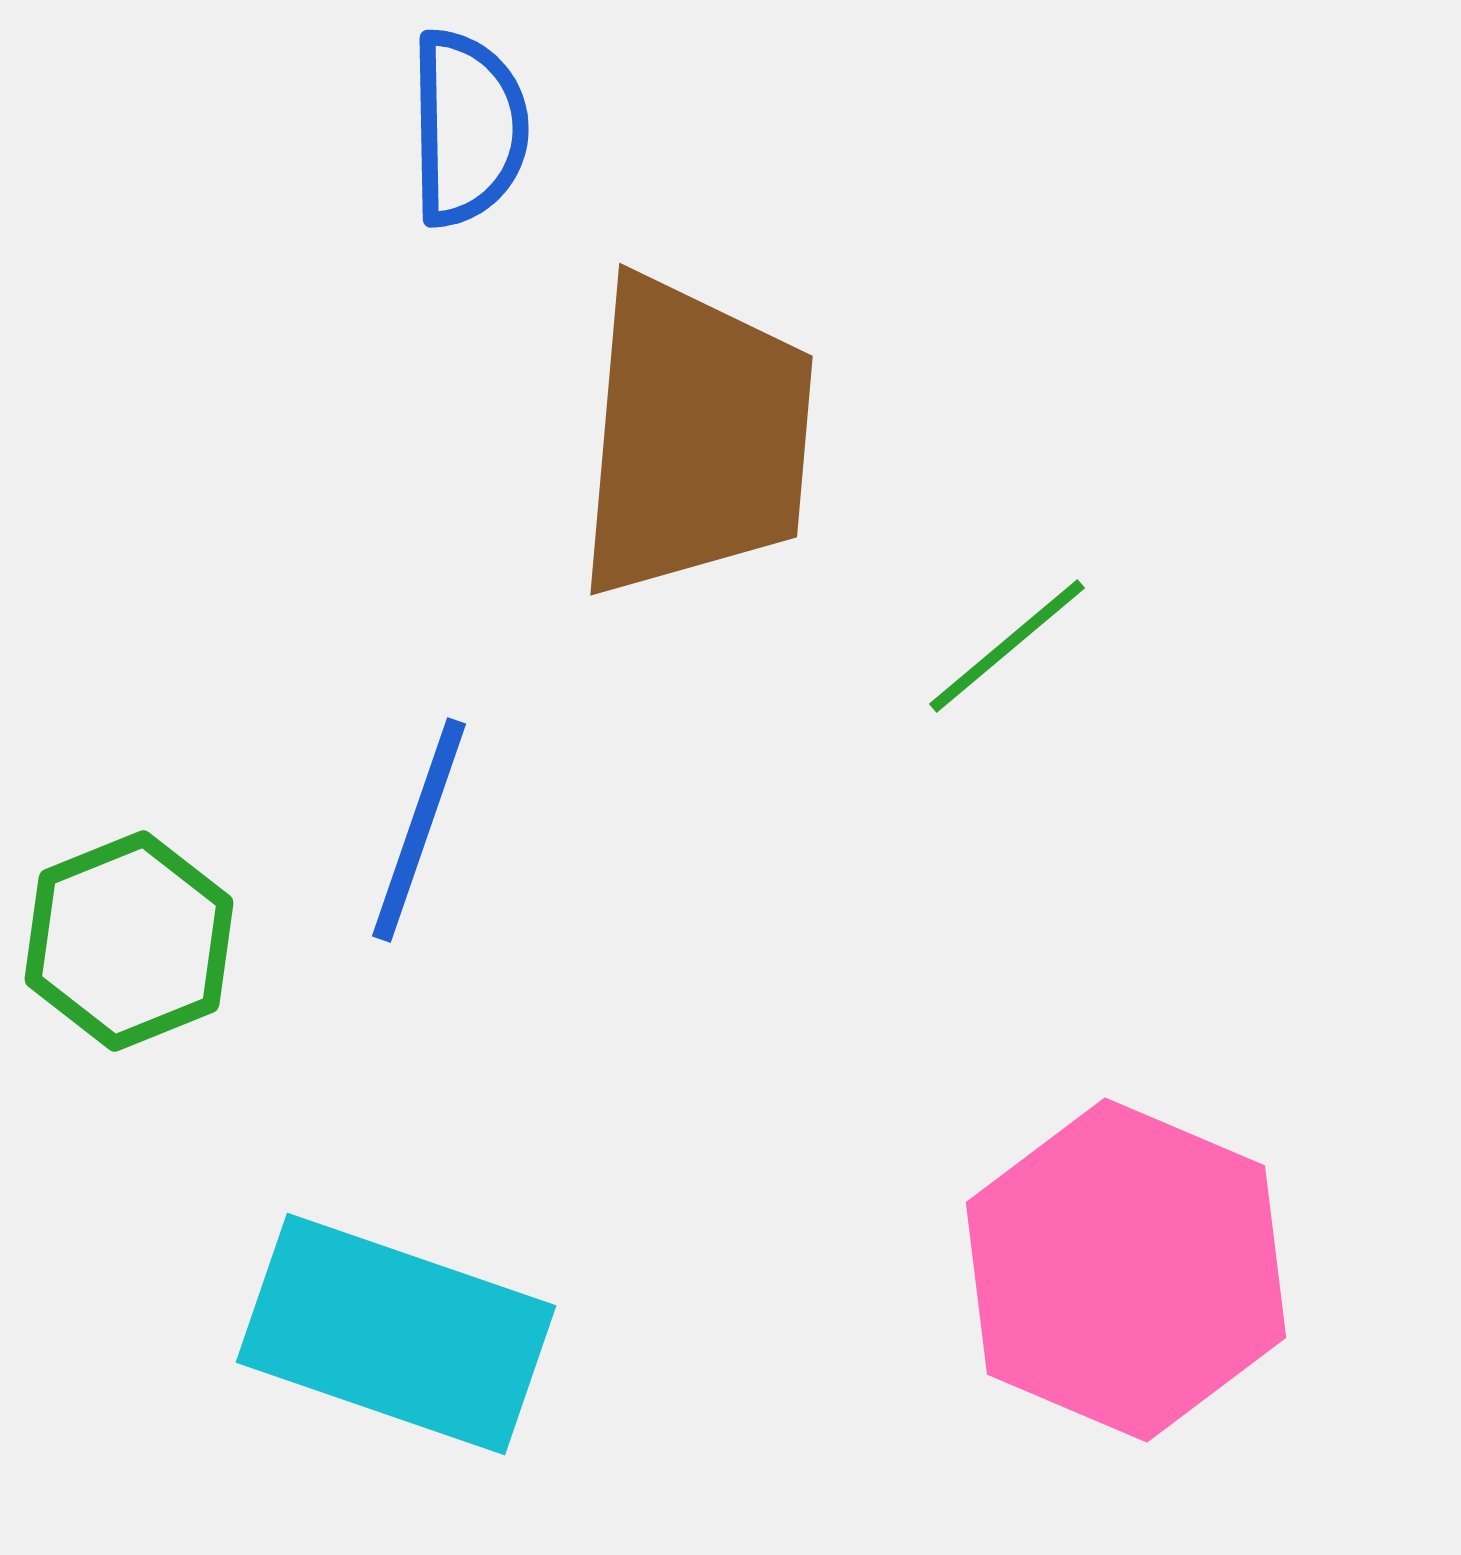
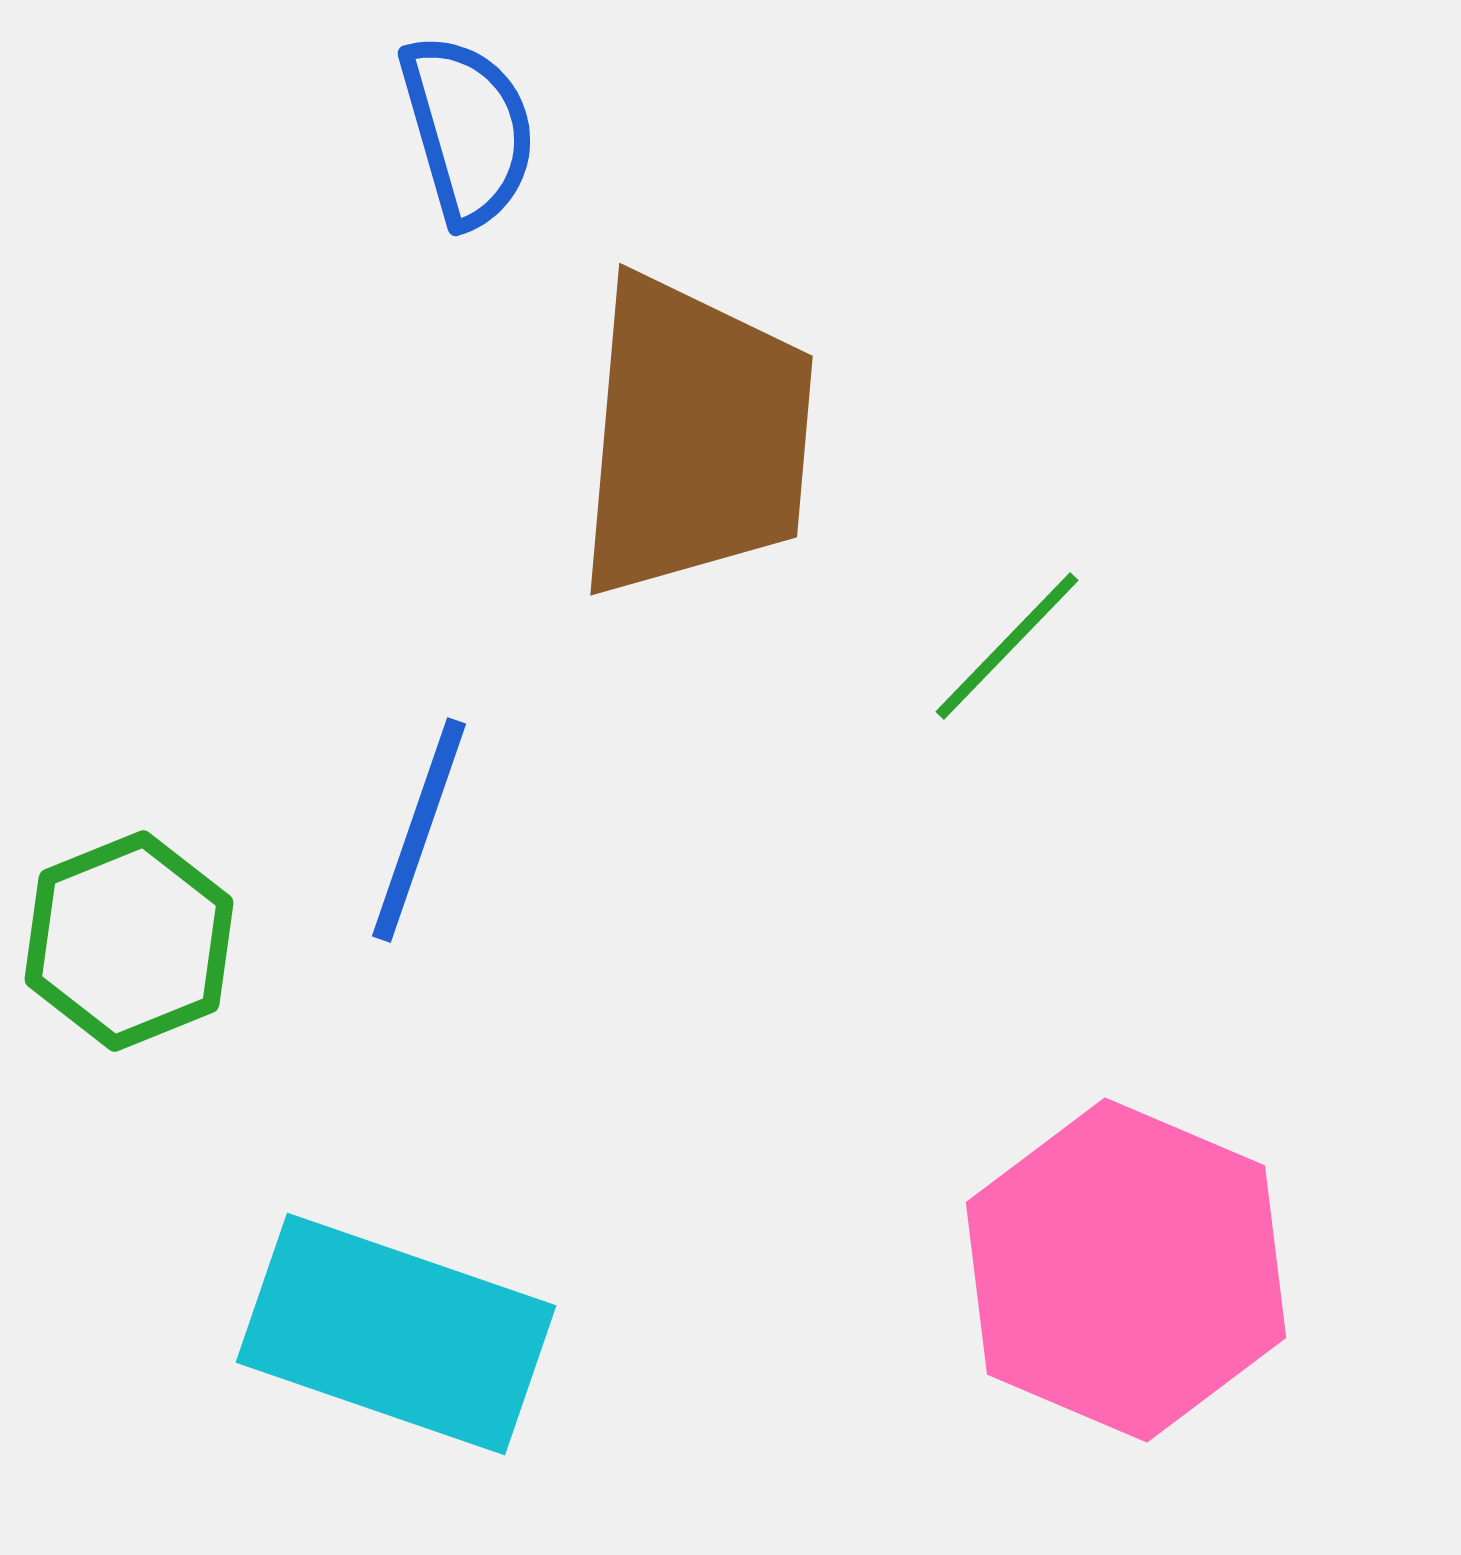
blue semicircle: moved 2 px down; rotated 15 degrees counterclockwise
green line: rotated 6 degrees counterclockwise
